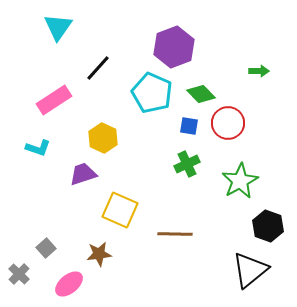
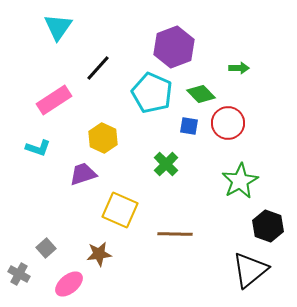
green arrow: moved 20 px left, 3 px up
green cross: moved 21 px left; rotated 20 degrees counterclockwise
gray cross: rotated 15 degrees counterclockwise
